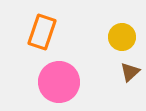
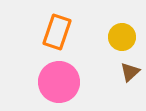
orange rectangle: moved 15 px right
